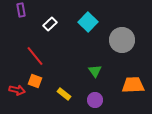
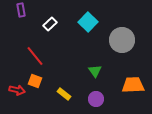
purple circle: moved 1 px right, 1 px up
